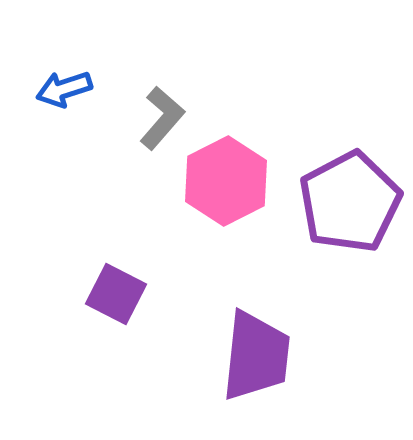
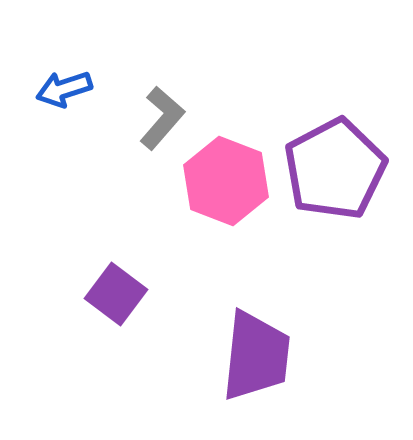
pink hexagon: rotated 12 degrees counterclockwise
purple pentagon: moved 15 px left, 33 px up
purple square: rotated 10 degrees clockwise
